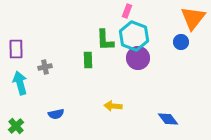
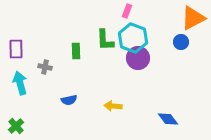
orange triangle: rotated 24 degrees clockwise
cyan hexagon: moved 1 px left, 2 px down
green rectangle: moved 12 px left, 9 px up
gray cross: rotated 24 degrees clockwise
blue semicircle: moved 13 px right, 14 px up
